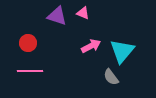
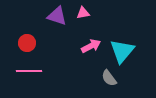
pink triangle: rotated 32 degrees counterclockwise
red circle: moved 1 px left
pink line: moved 1 px left
gray semicircle: moved 2 px left, 1 px down
